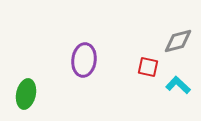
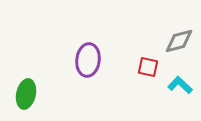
gray diamond: moved 1 px right
purple ellipse: moved 4 px right
cyan L-shape: moved 2 px right
